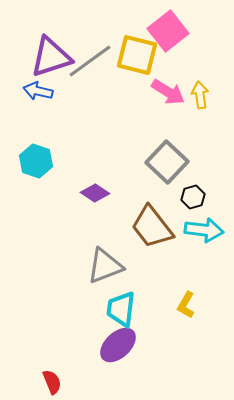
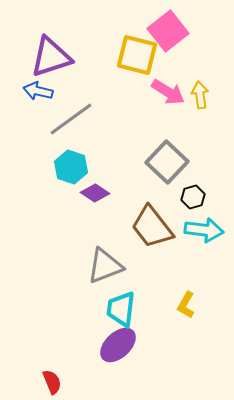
gray line: moved 19 px left, 58 px down
cyan hexagon: moved 35 px right, 6 px down
